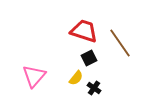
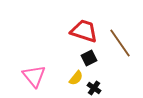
pink triangle: rotated 20 degrees counterclockwise
